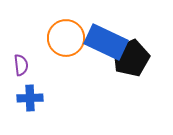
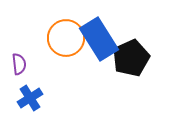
blue rectangle: moved 7 px left, 3 px up; rotated 33 degrees clockwise
purple semicircle: moved 2 px left, 1 px up
blue cross: rotated 30 degrees counterclockwise
